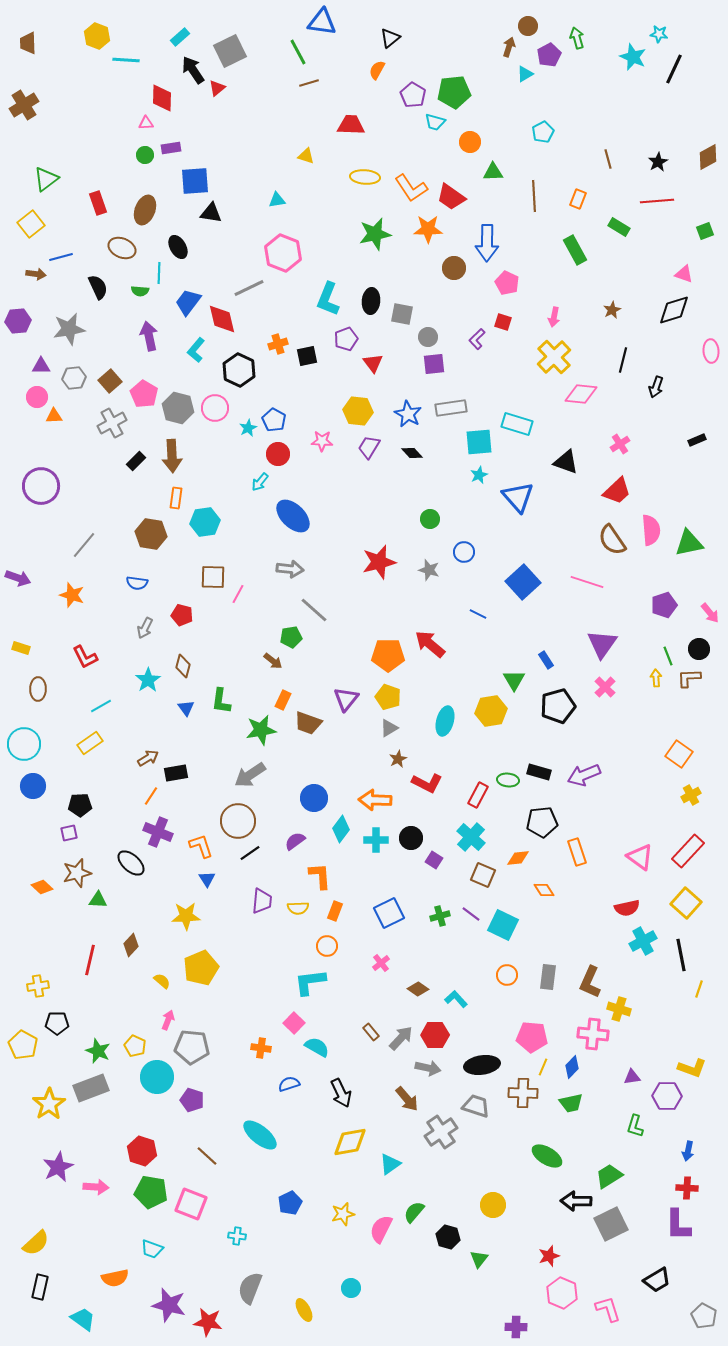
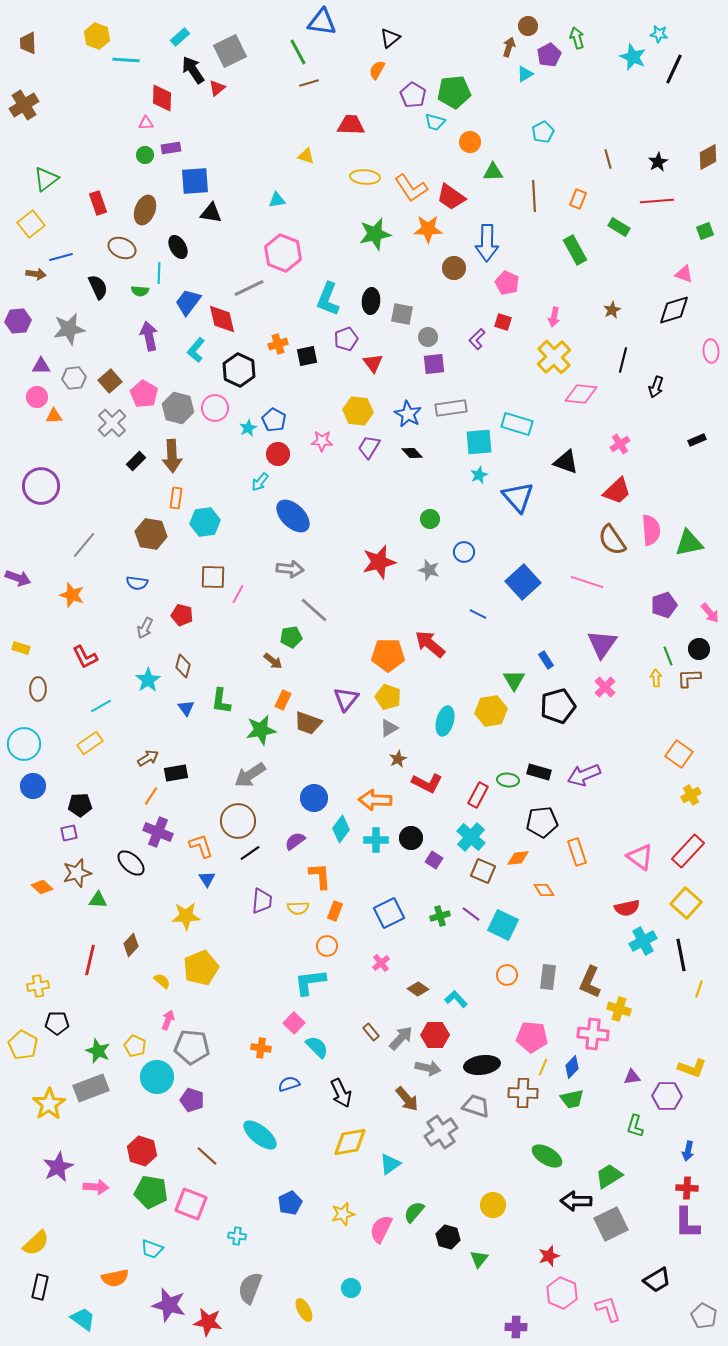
gray cross at (112, 423): rotated 16 degrees counterclockwise
brown square at (483, 875): moved 4 px up
cyan semicircle at (317, 1047): rotated 15 degrees clockwise
green trapezoid at (571, 1103): moved 1 px right, 4 px up
purple L-shape at (678, 1225): moved 9 px right, 2 px up
